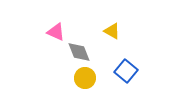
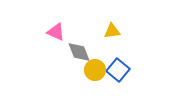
yellow triangle: rotated 36 degrees counterclockwise
blue square: moved 8 px left, 1 px up
yellow circle: moved 10 px right, 8 px up
